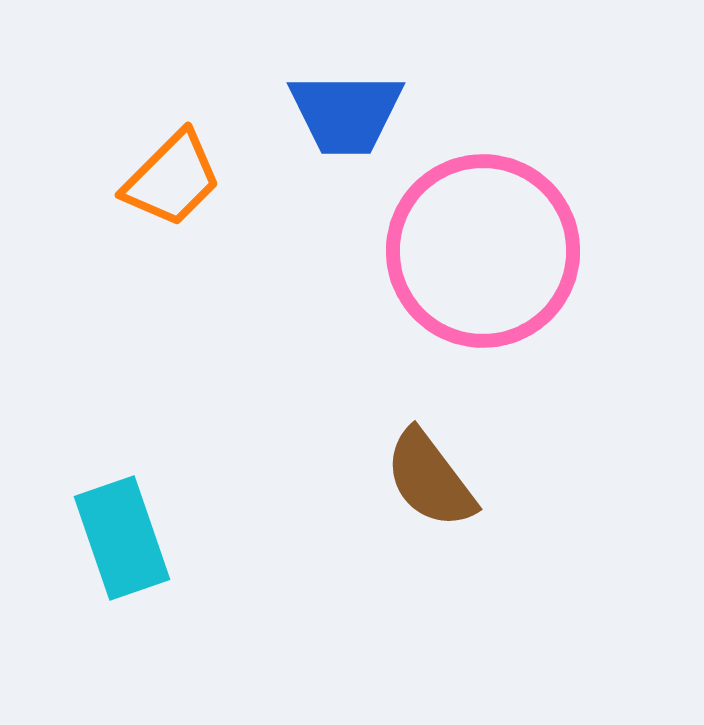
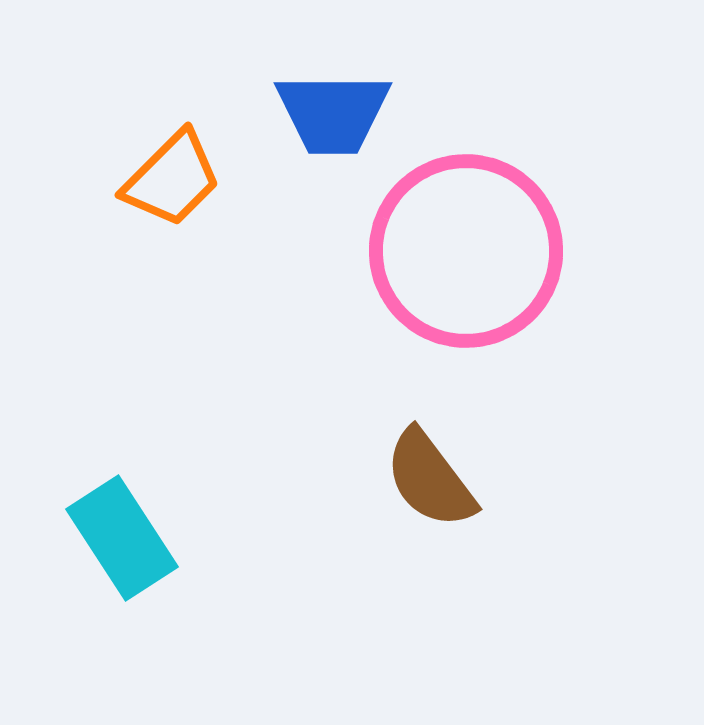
blue trapezoid: moved 13 px left
pink circle: moved 17 px left
cyan rectangle: rotated 14 degrees counterclockwise
